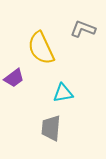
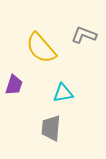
gray L-shape: moved 1 px right, 6 px down
yellow semicircle: rotated 16 degrees counterclockwise
purple trapezoid: moved 7 px down; rotated 35 degrees counterclockwise
